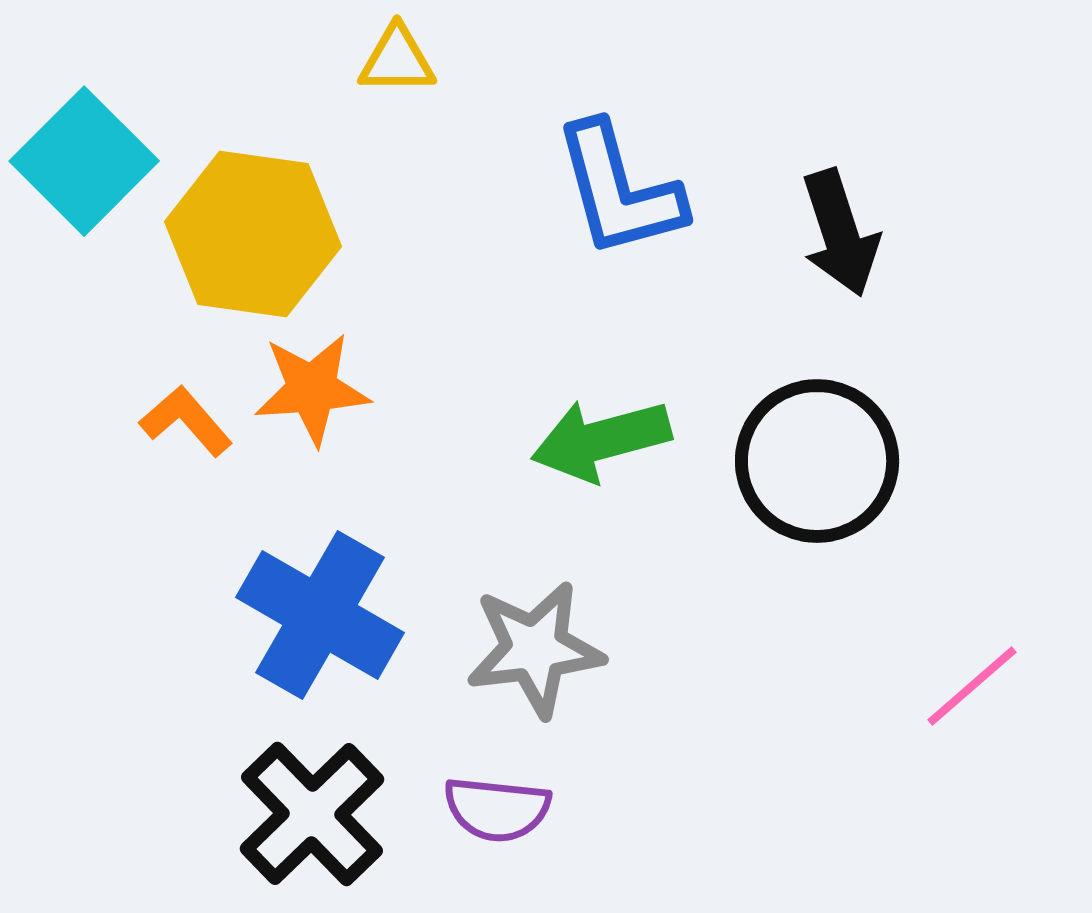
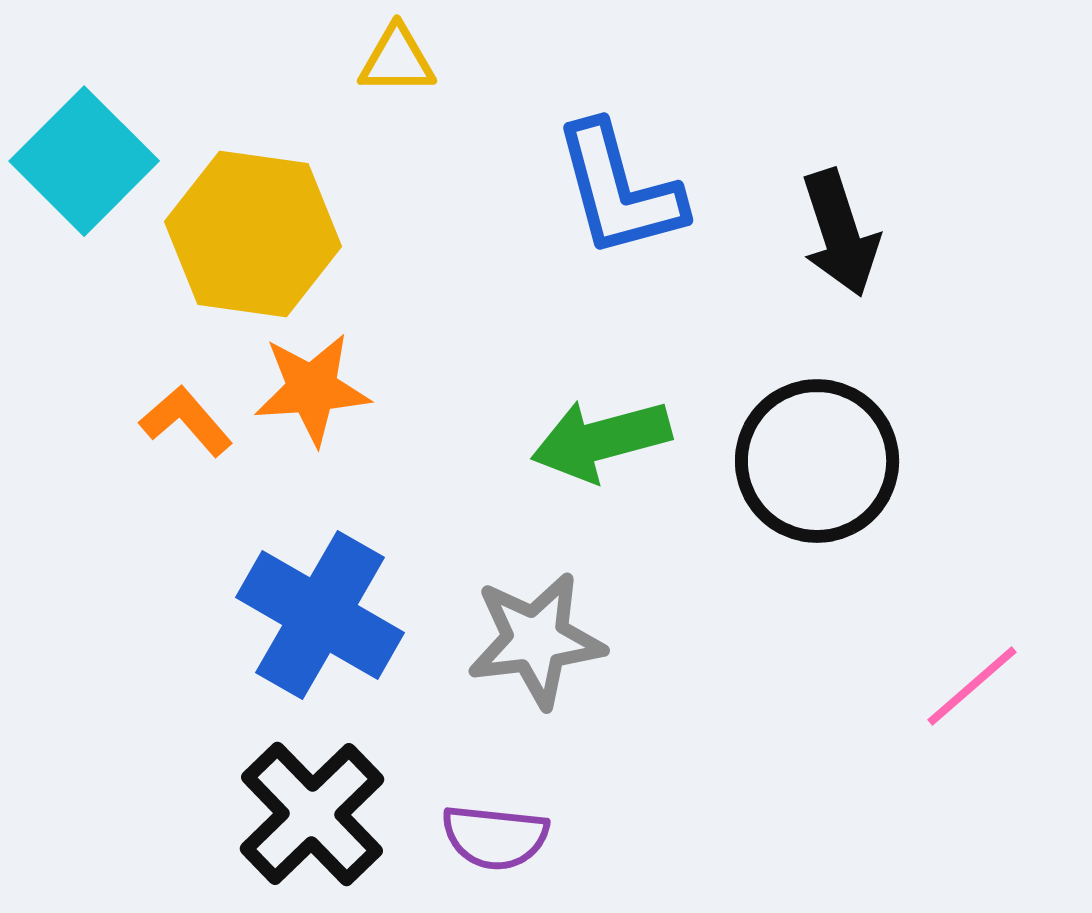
gray star: moved 1 px right, 9 px up
purple semicircle: moved 2 px left, 28 px down
